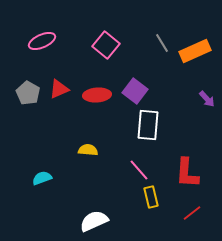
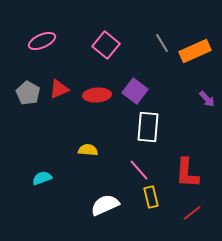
white rectangle: moved 2 px down
white semicircle: moved 11 px right, 16 px up
